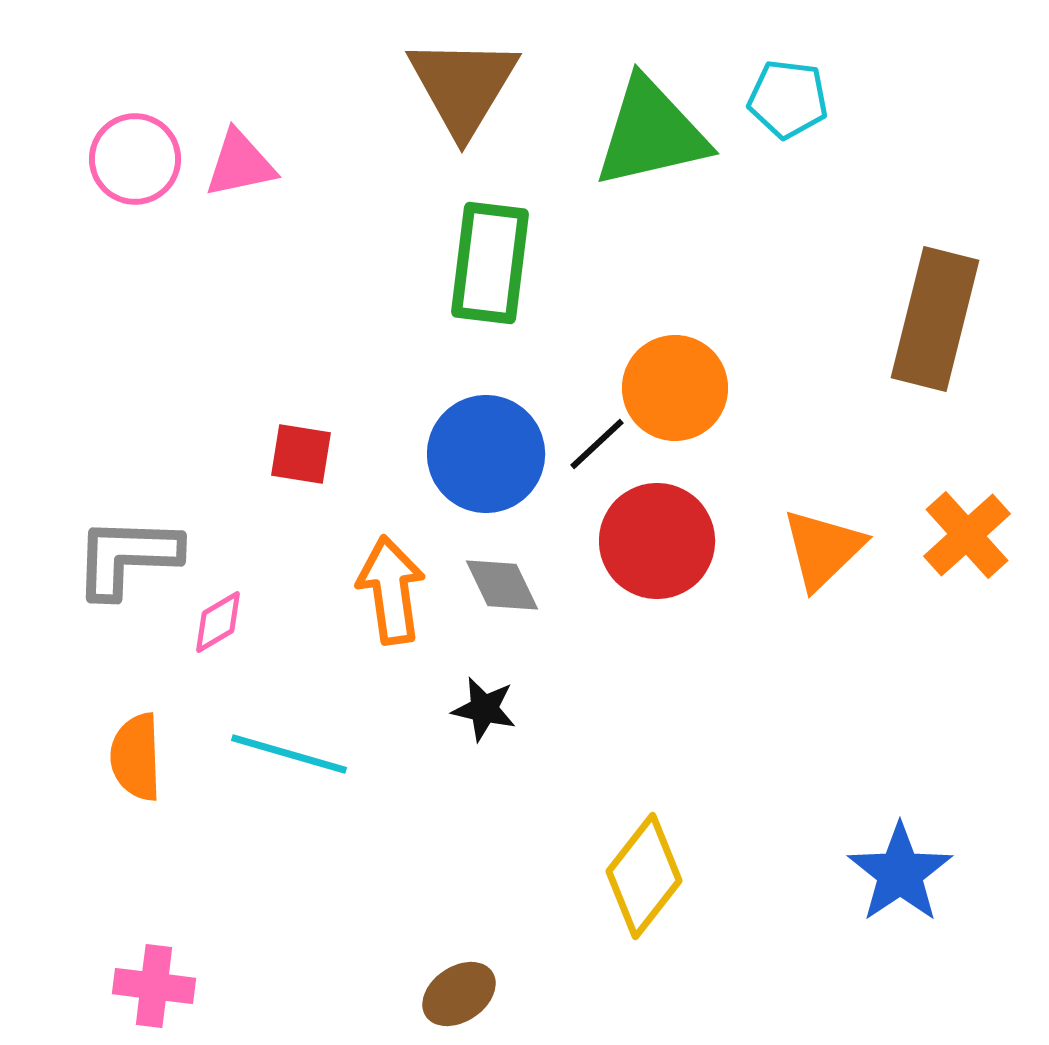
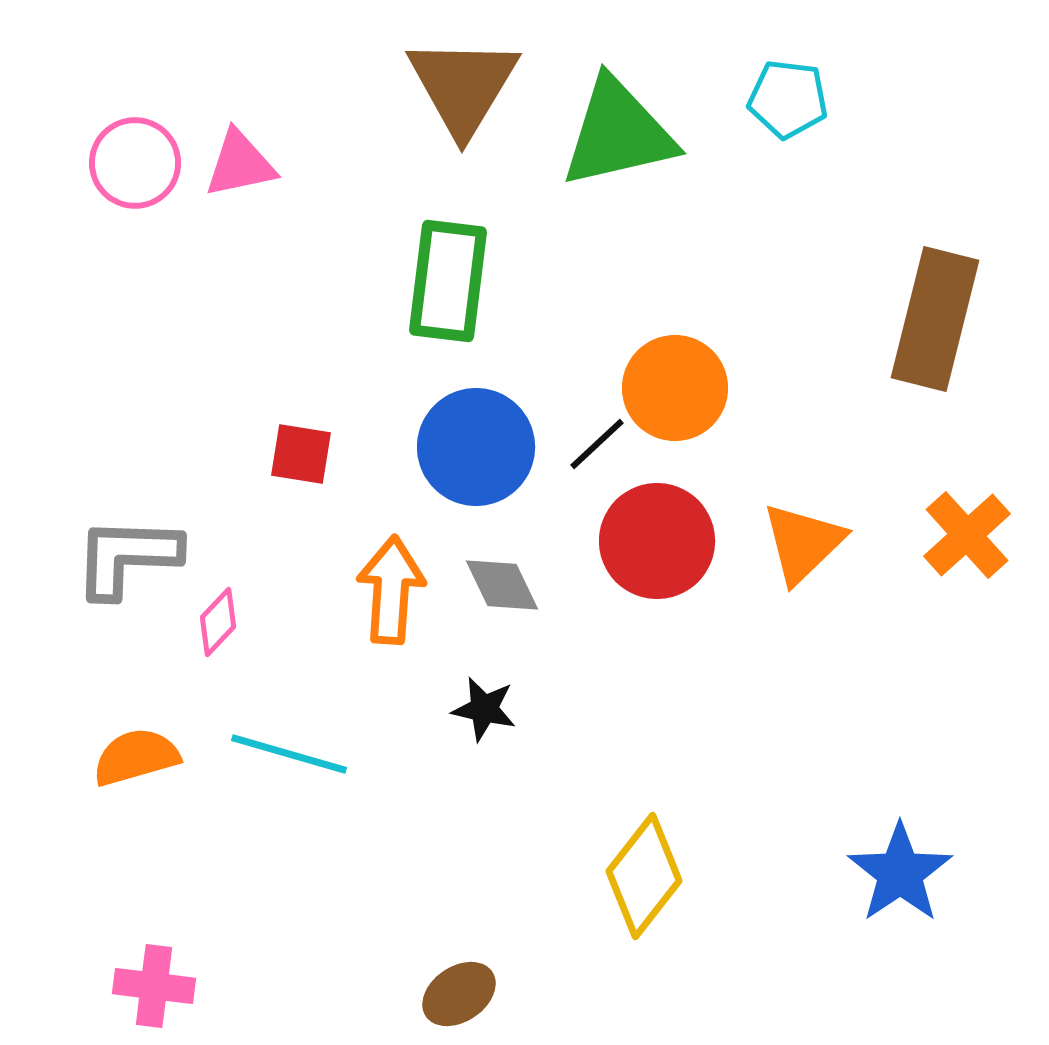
green triangle: moved 33 px left
pink circle: moved 4 px down
green rectangle: moved 42 px left, 18 px down
blue circle: moved 10 px left, 7 px up
orange triangle: moved 20 px left, 6 px up
orange arrow: rotated 12 degrees clockwise
pink diamond: rotated 16 degrees counterclockwise
orange semicircle: rotated 76 degrees clockwise
